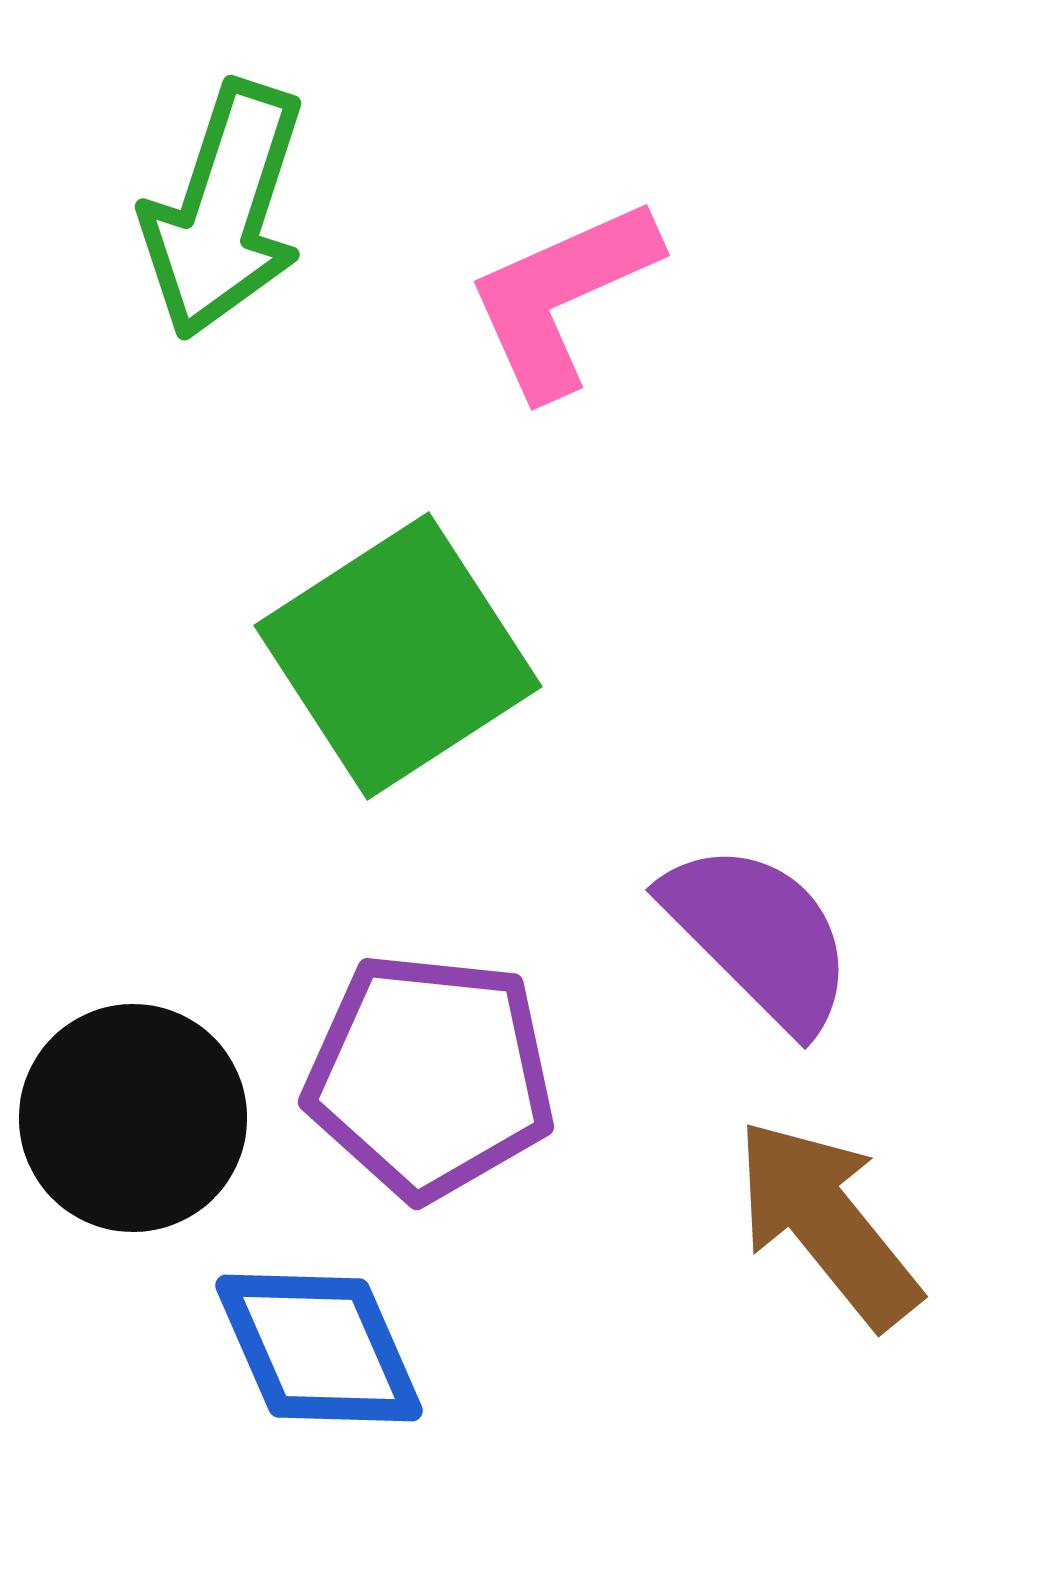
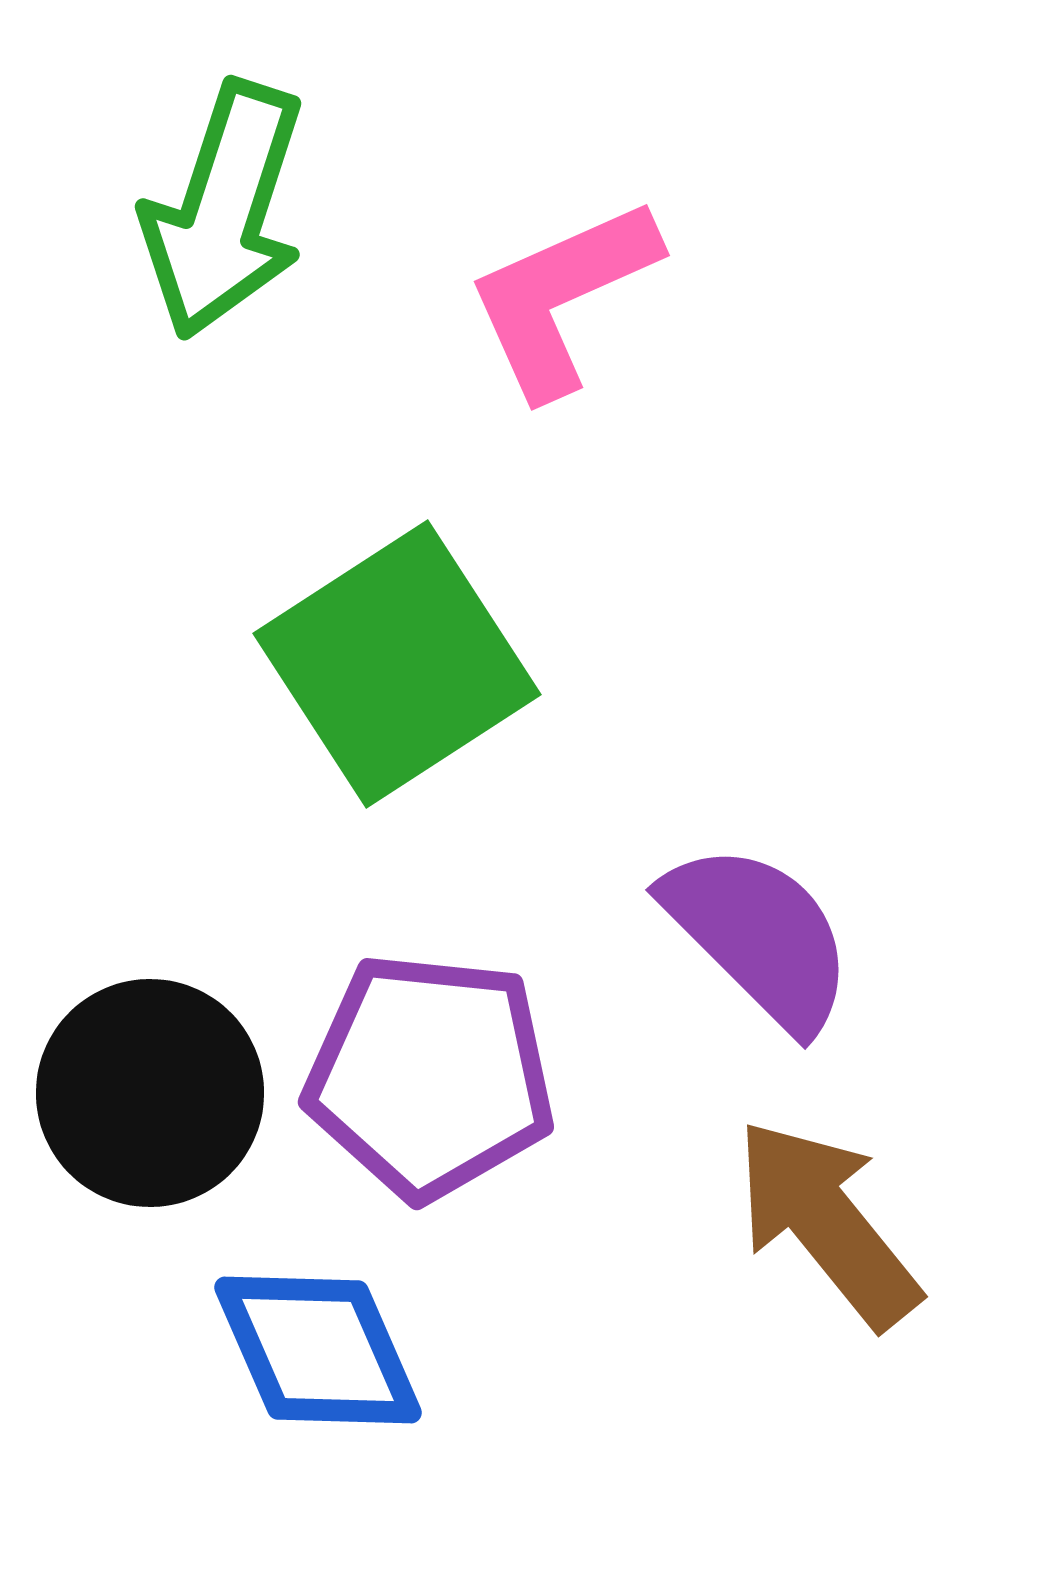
green square: moved 1 px left, 8 px down
black circle: moved 17 px right, 25 px up
blue diamond: moved 1 px left, 2 px down
